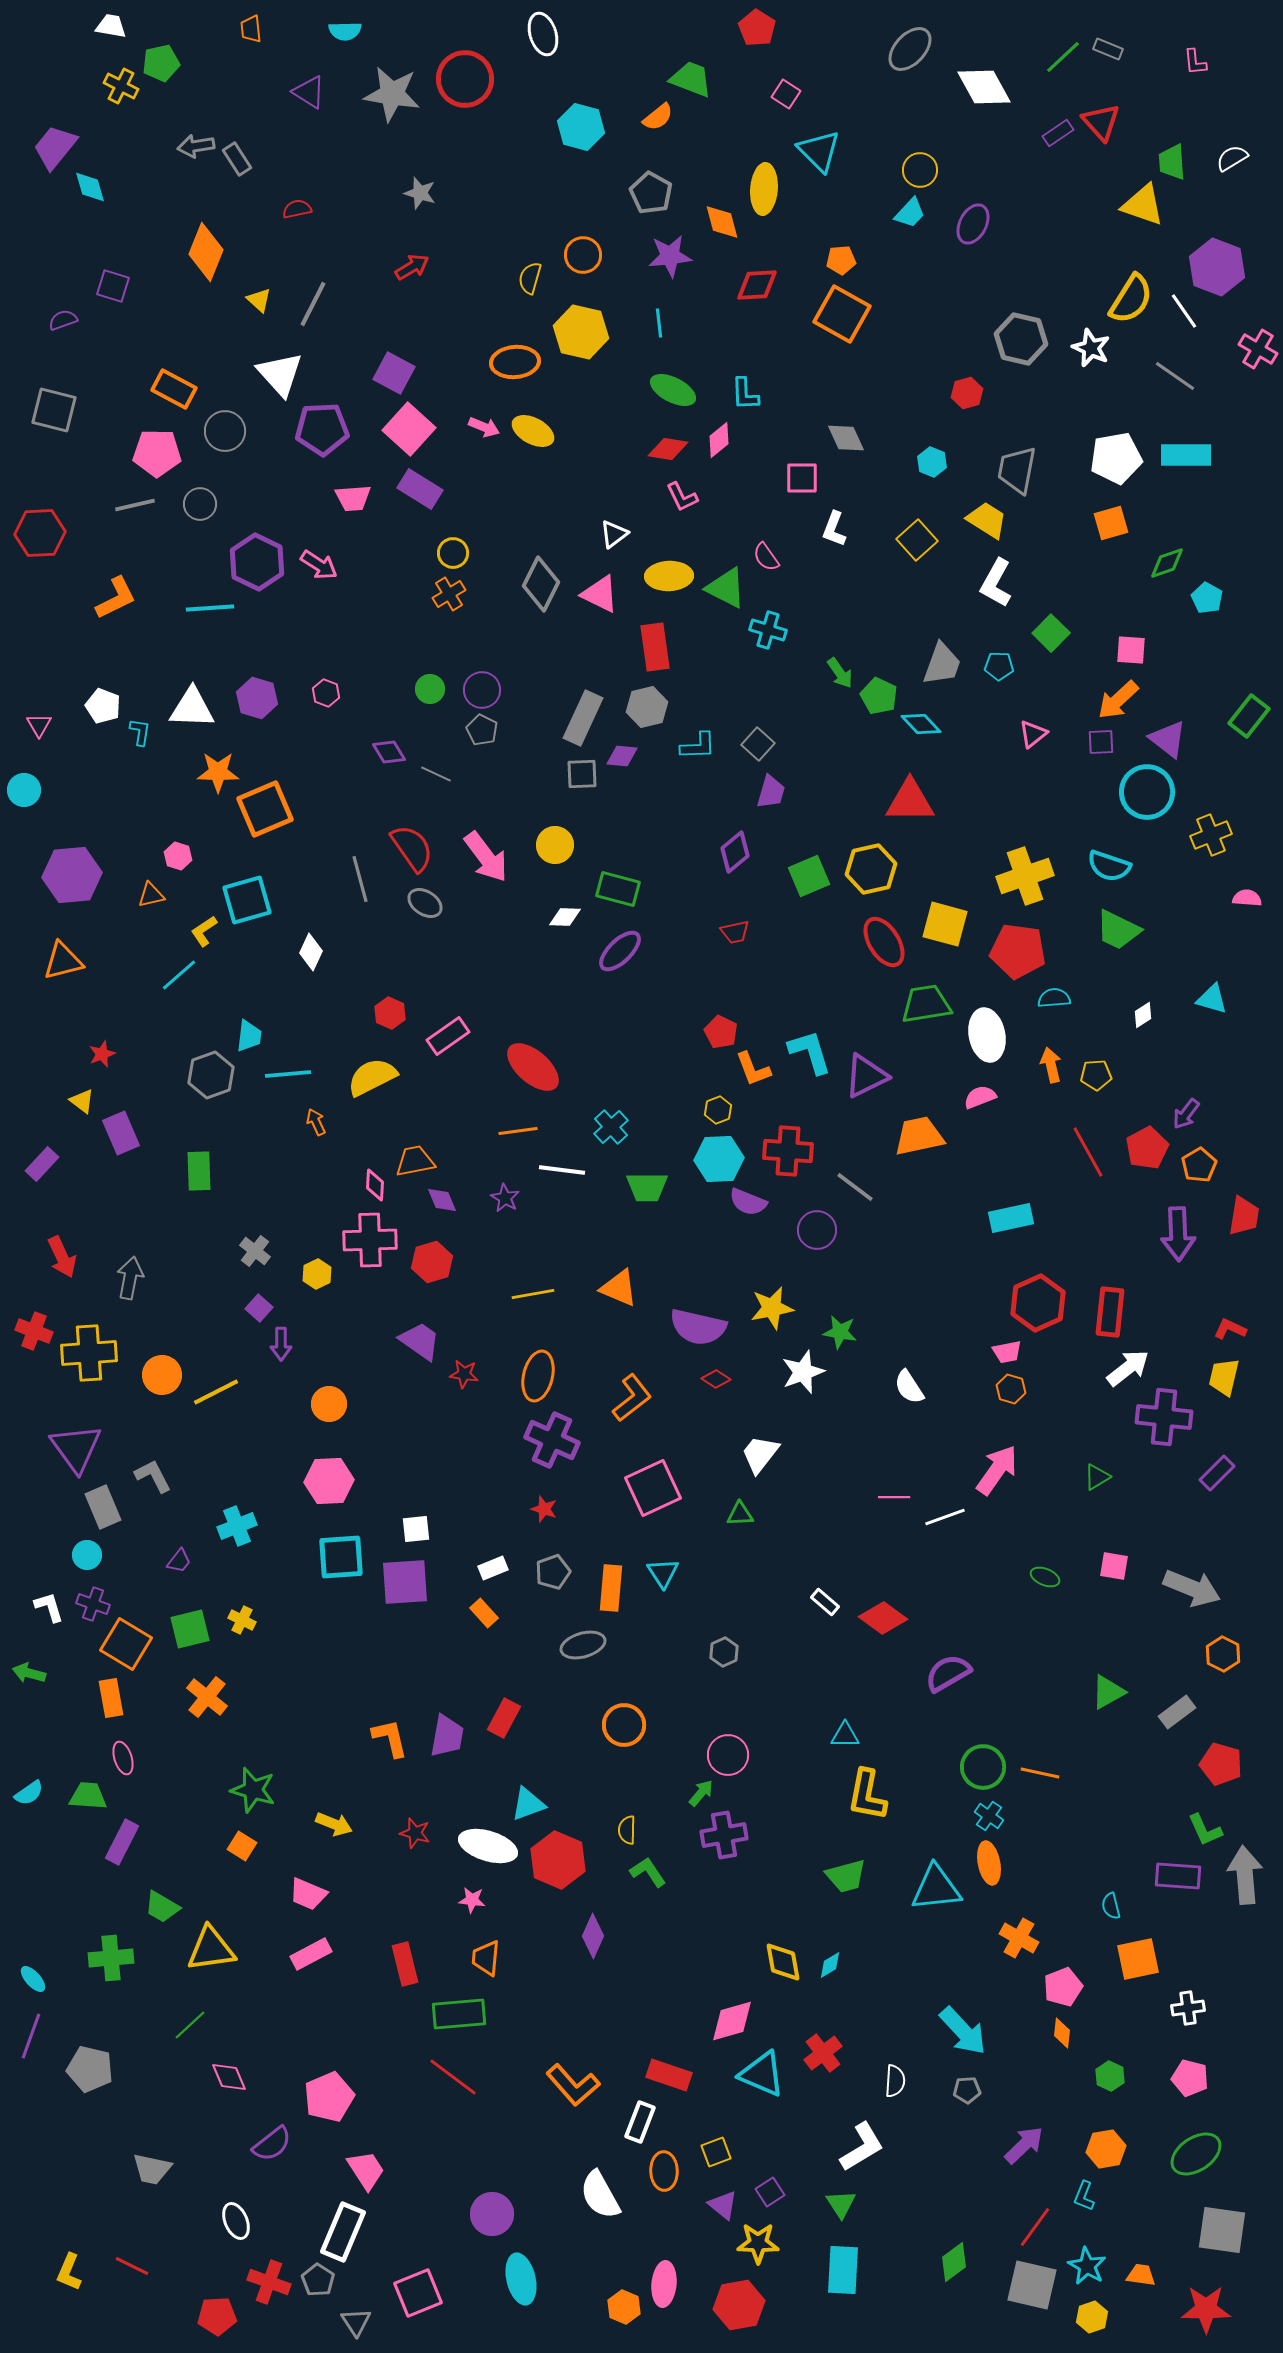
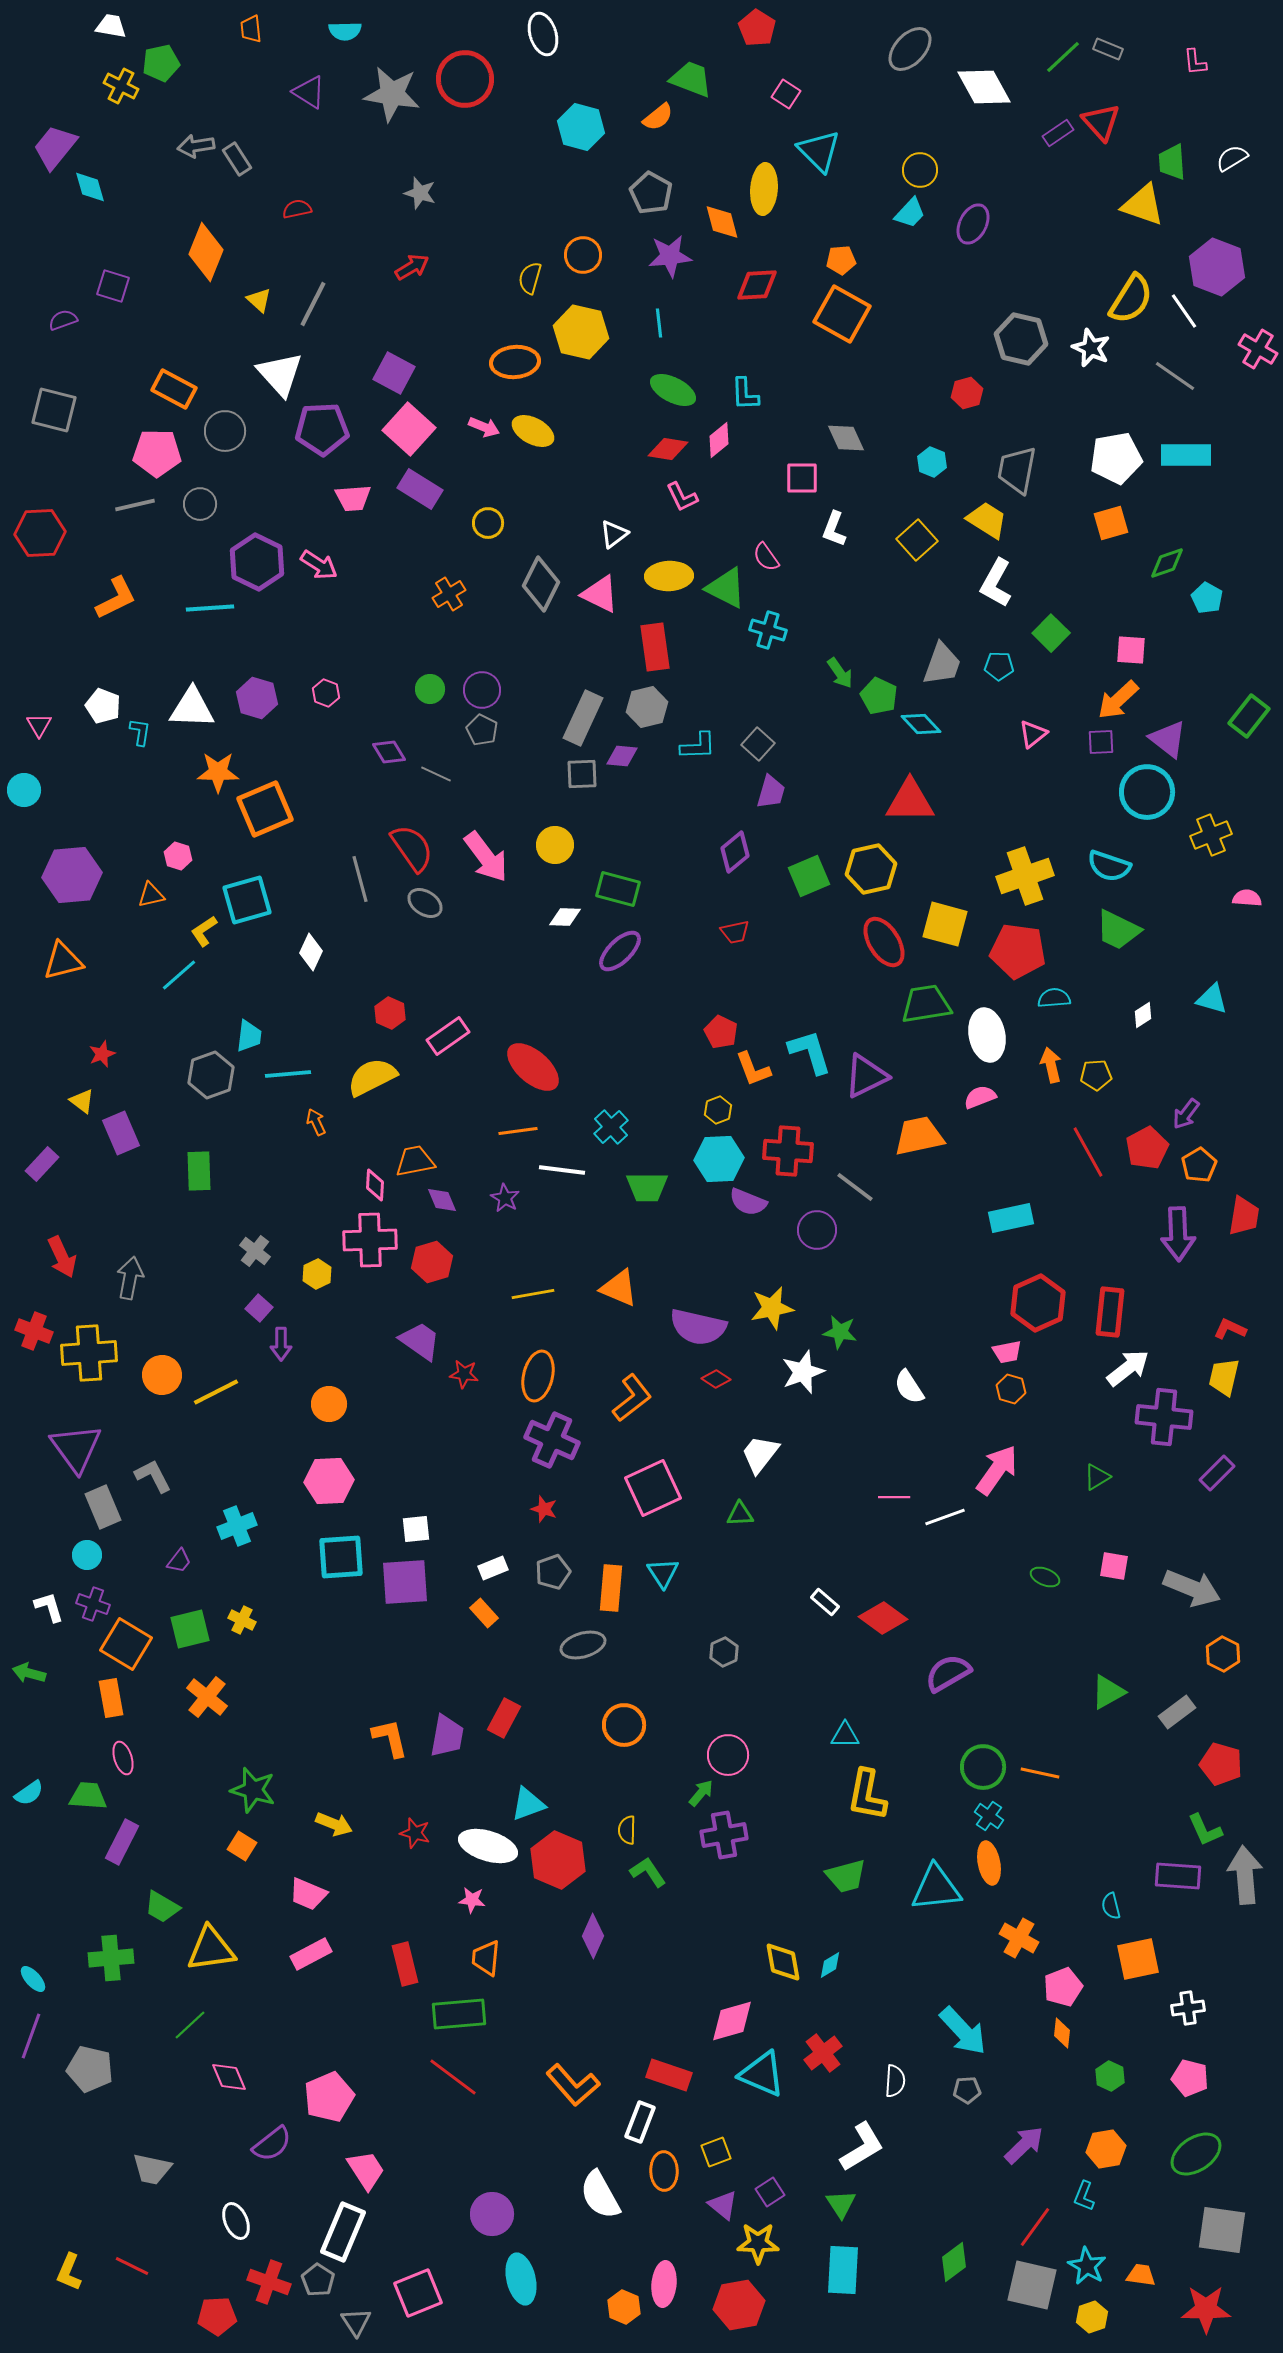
yellow circle at (453, 553): moved 35 px right, 30 px up
